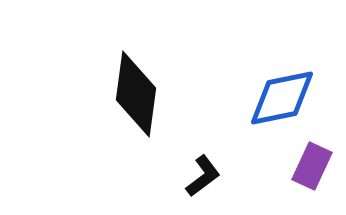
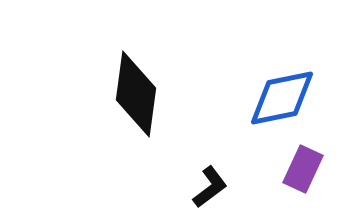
purple rectangle: moved 9 px left, 3 px down
black L-shape: moved 7 px right, 11 px down
